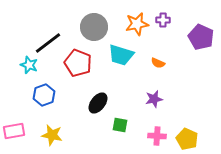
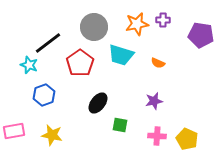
purple pentagon: moved 2 px up; rotated 15 degrees counterclockwise
red pentagon: moved 2 px right; rotated 16 degrees clockwise
purple star: moved 2 px down
